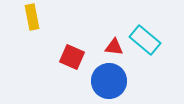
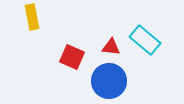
red triangle: moved 3 px left
